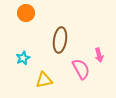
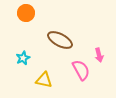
brown ellipse: rotated 70 degrees counterclockwise
pink semicircle: moved 1 px down
yellow triangle: rotated 24 degrees clockwise
